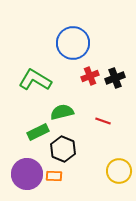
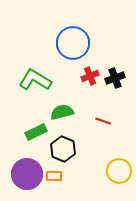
green rectangle: moved 2 px left
